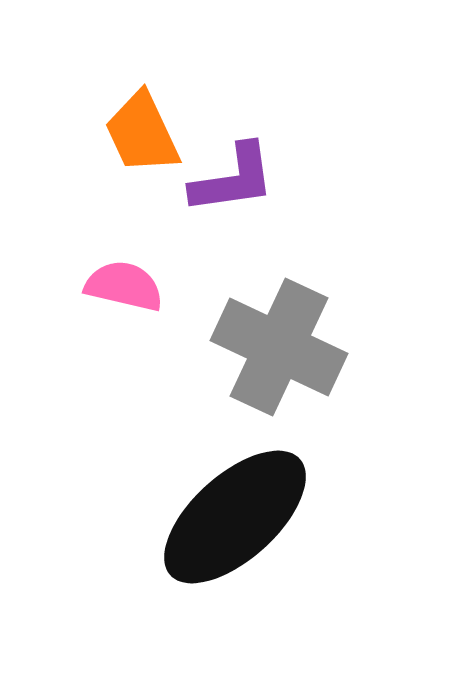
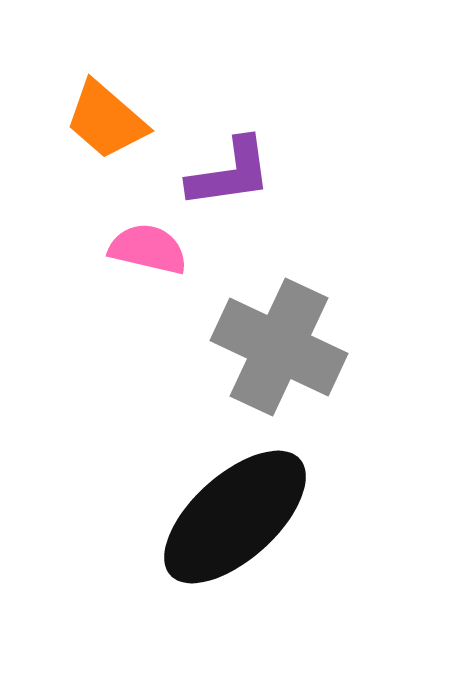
orange trapezoid: moved 36 px left, 13 px up; rotated 24 degrees counterclockwise
purple L-shape: moved 3 px left, 6 px up
pink semicircle: moved 24 px right, 37 px up
